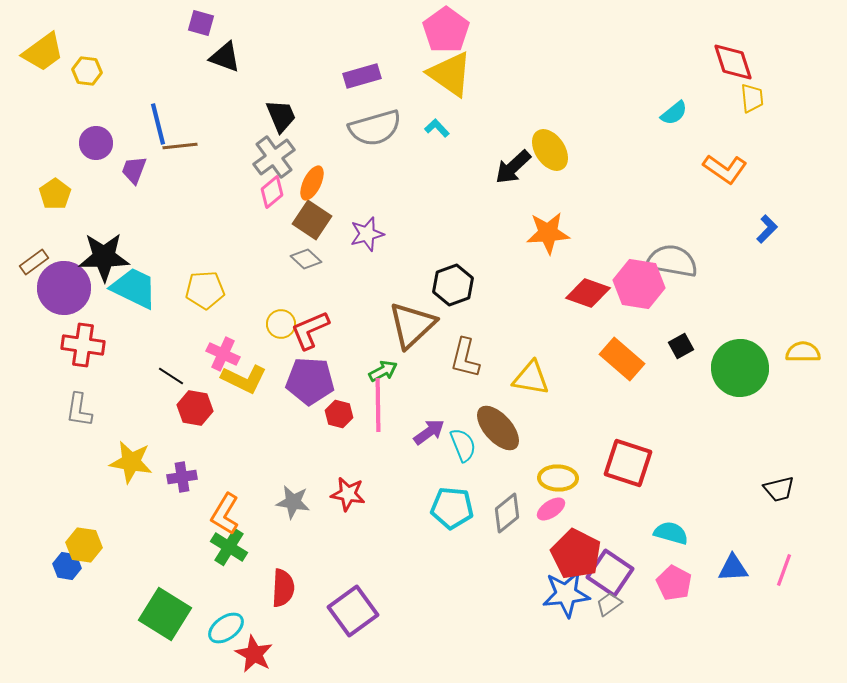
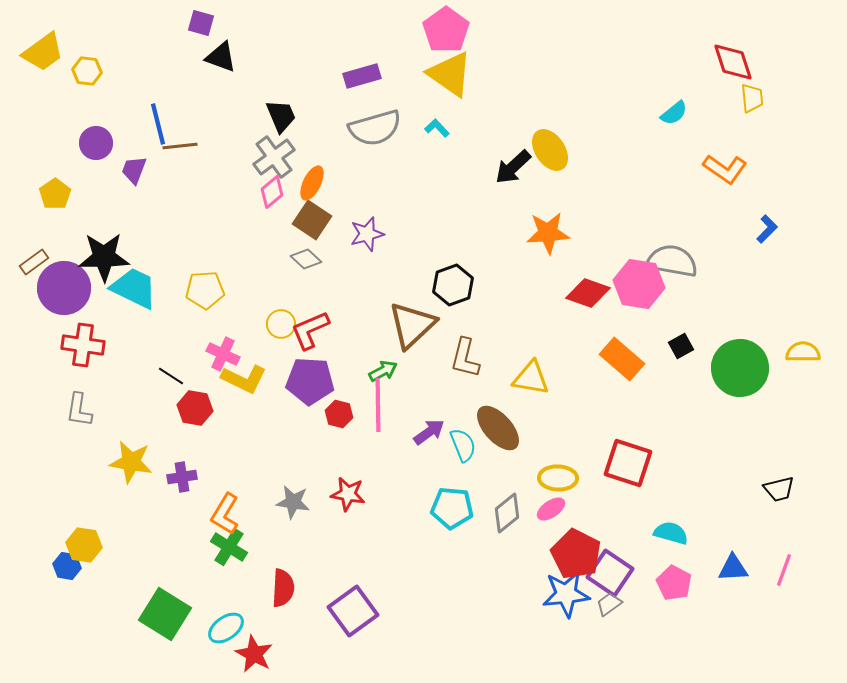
black triangle at (225, 57): moved 4 px left
